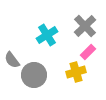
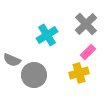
gray cross: moved 1 px right, 2 px up
gray semicircle: rotated 30 degrees counterclockwise
yellow cross: moved 3 px right, 1 px down
